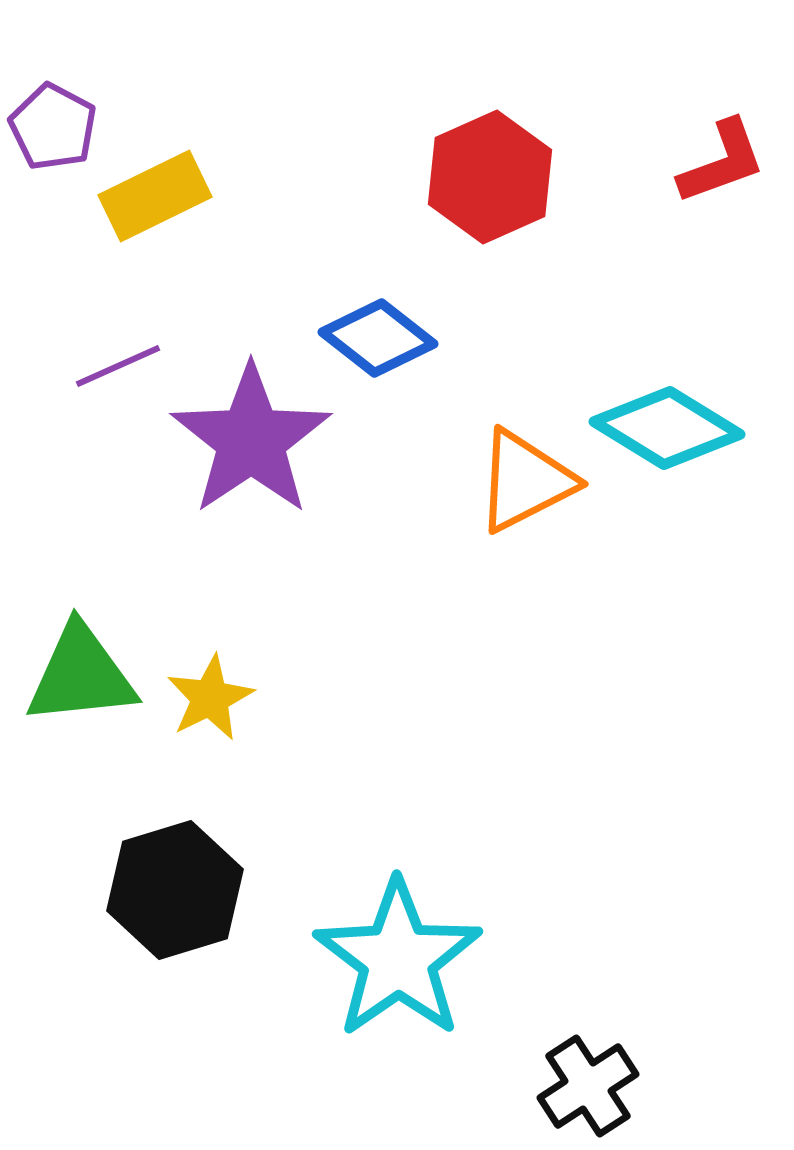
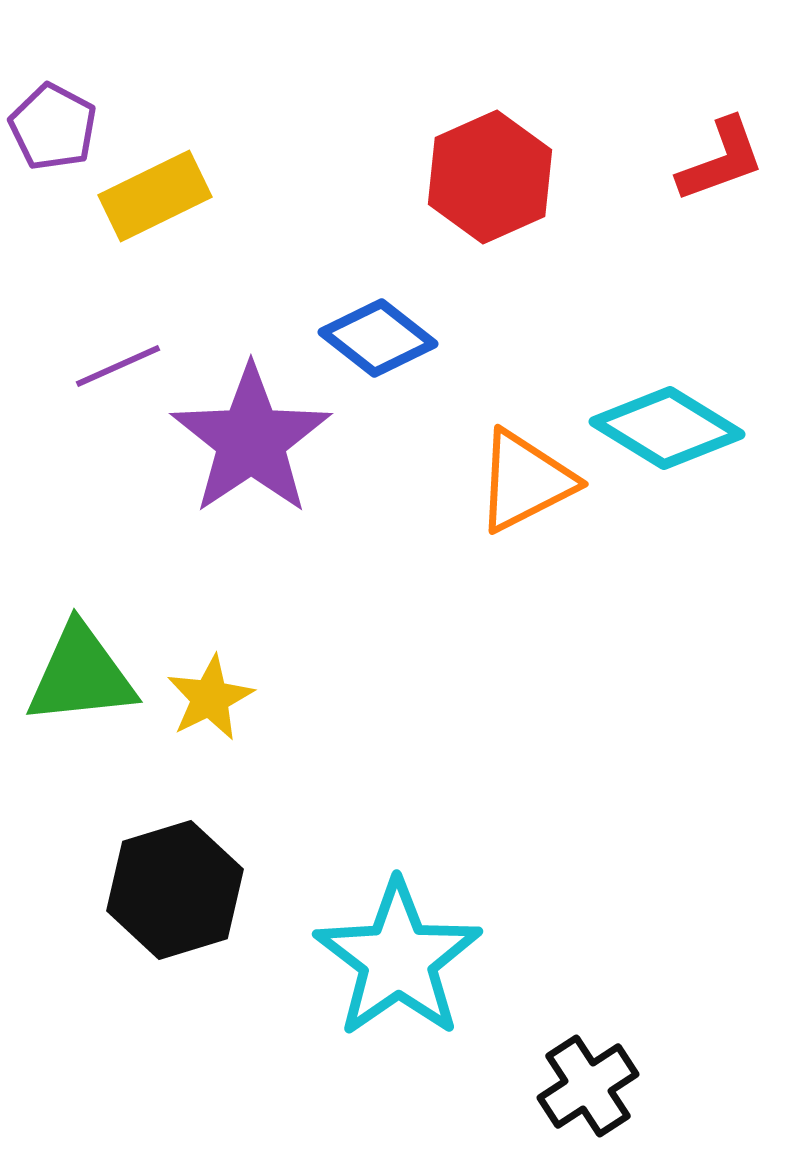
red L-shape: moved 1 px left, 2 px up
